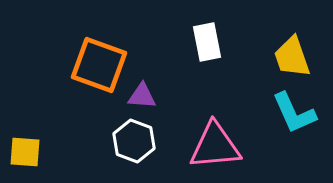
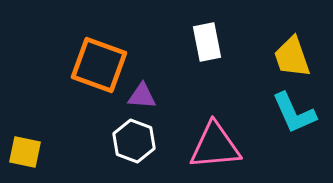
yellow square: rotated 8 degrees clockwise
